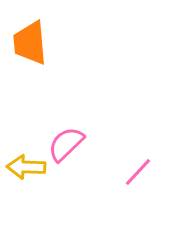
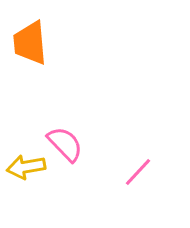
pink semicircle: moved 1 px left; rotated 90 degrees clockwise
yellow arrow: rotated 12 degrees counterclockwise
